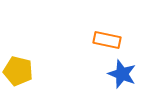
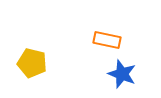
yellow pentagon: moved 14 px right, 8 px up
